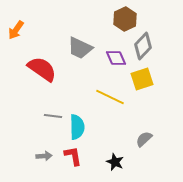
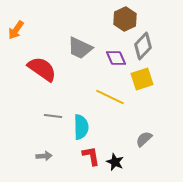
cyan semicircle: moved 4 px right
red L-shape: moved 18 px right
